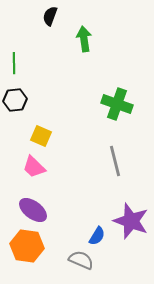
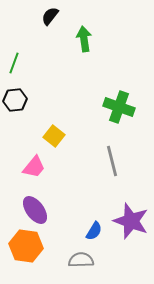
black semicircle: rotated 18 degrees clockwise
green line: rotated 20 degrees clockwise
green cross: moved 2 px right, 3 px down
yellow square: moved 13 px right; rotated 15 degrees clockwise
gray line: moved 3 px left
pink trapezoid: rotated 95 degrees counterclockwise
purple ellipse: moved 2 px right; rotated 16 degrees clockwise
blue semicircle: moved 3 px left, 5 px up
orange hexagon: moved 1 px left
gray semicircle: rotated 25 degrees counterclockwise
